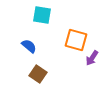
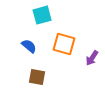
cyan square: rotated 24 degrees counterclockwise
orange square: moved 12 px left, 4 px down
brown square: moved 1 px left, 3 px down; rotated 24 degrees counterclockwise
